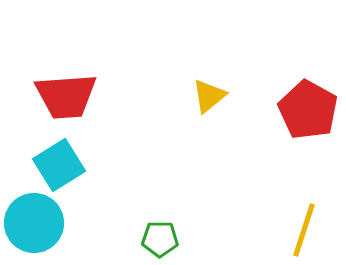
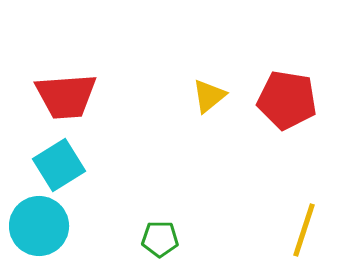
red pentagon: moved 21 px left, 10 px up; rotated 20 degrees counterclockwise
cyan circle: moved 5 px right, 3 px down
